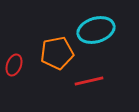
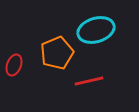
orange pentagon: rotated 12 degrees counterclockwise
